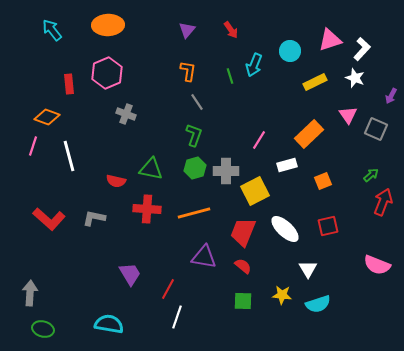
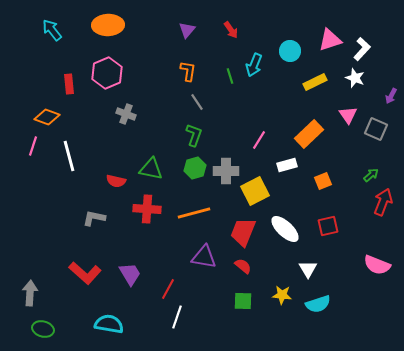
red L-shape at (49, 219): moved 36 px right, 54 px down
